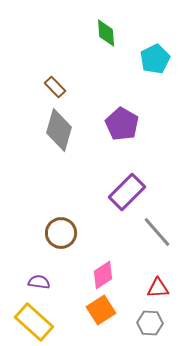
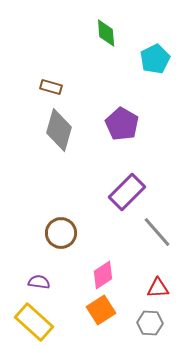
brown rectangle: moved 4 px left; rotated 30 degrees counterclockwise
